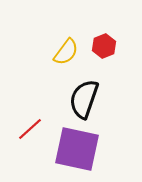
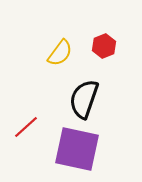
yellow semicircle: moved 6 px left, 1 px down
red line: moved 4 px left, 2 px up
